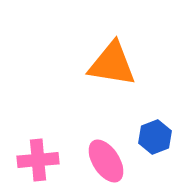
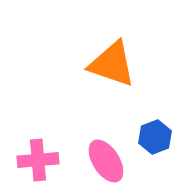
orange triangle: rotated 10 degrees clockwise
